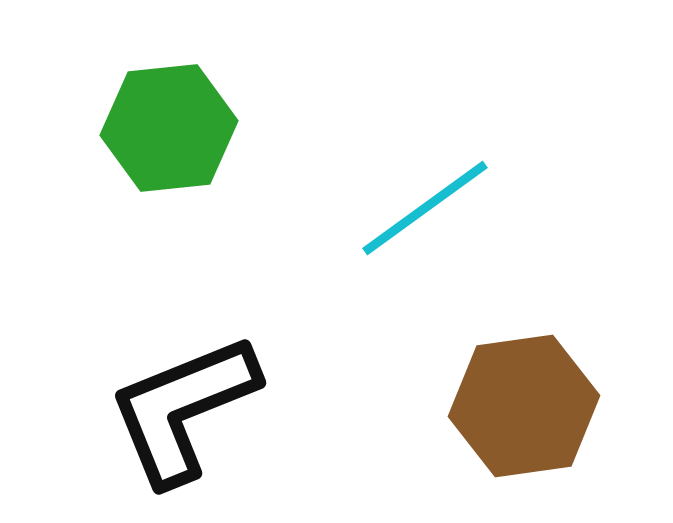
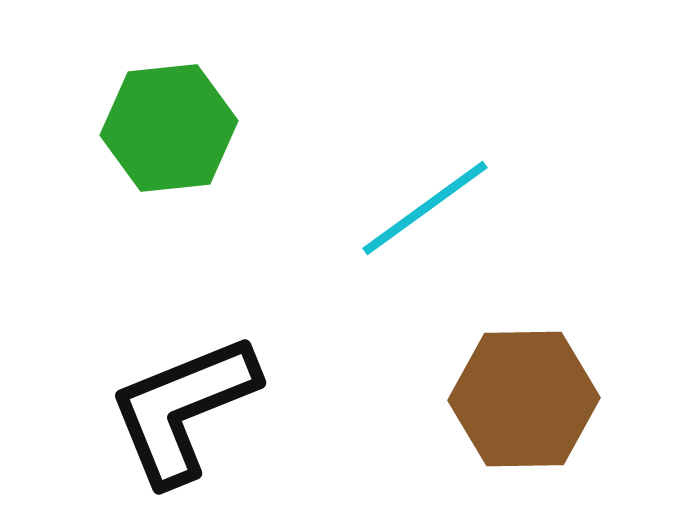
brown hexagon: moved 7 px up; rotated 7 degrees clockwise
